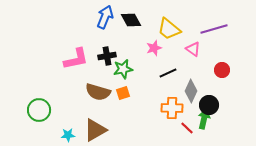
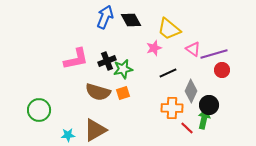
purple line: moved 25 px down
black cross: moved 5 px down; rotated 12 degrees counterclockwise
